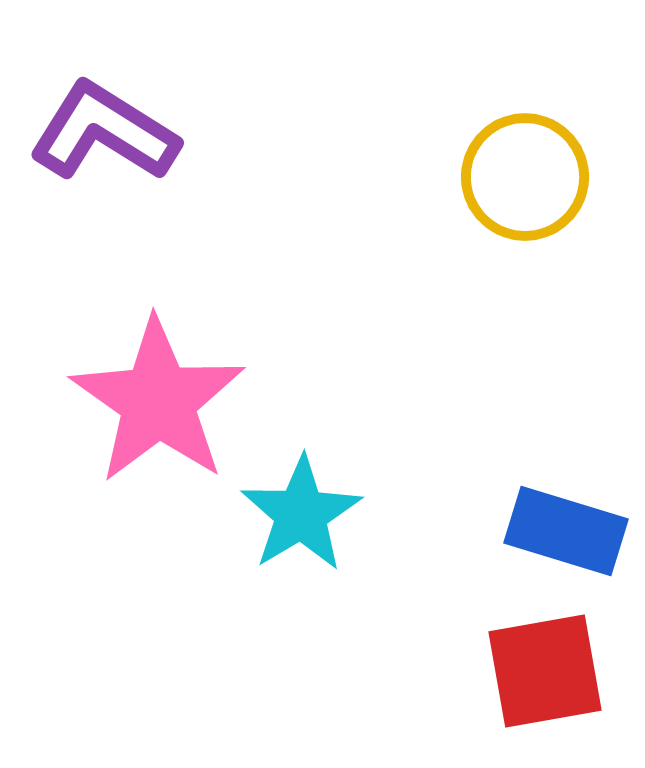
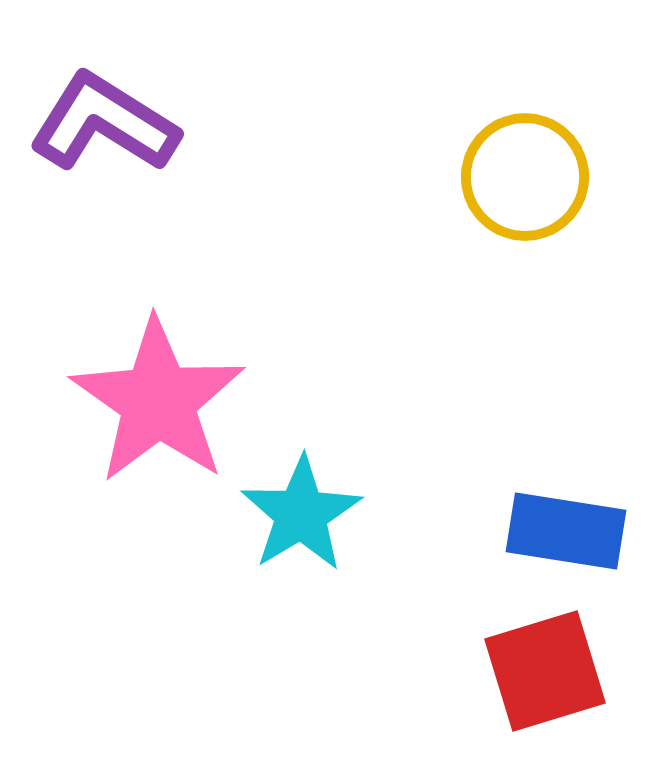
purple L-shape: moved 9 px up
blue rectangle: rotated 8 degrees counterclockwise
red square: rotated 7 degrees counterclockwise
